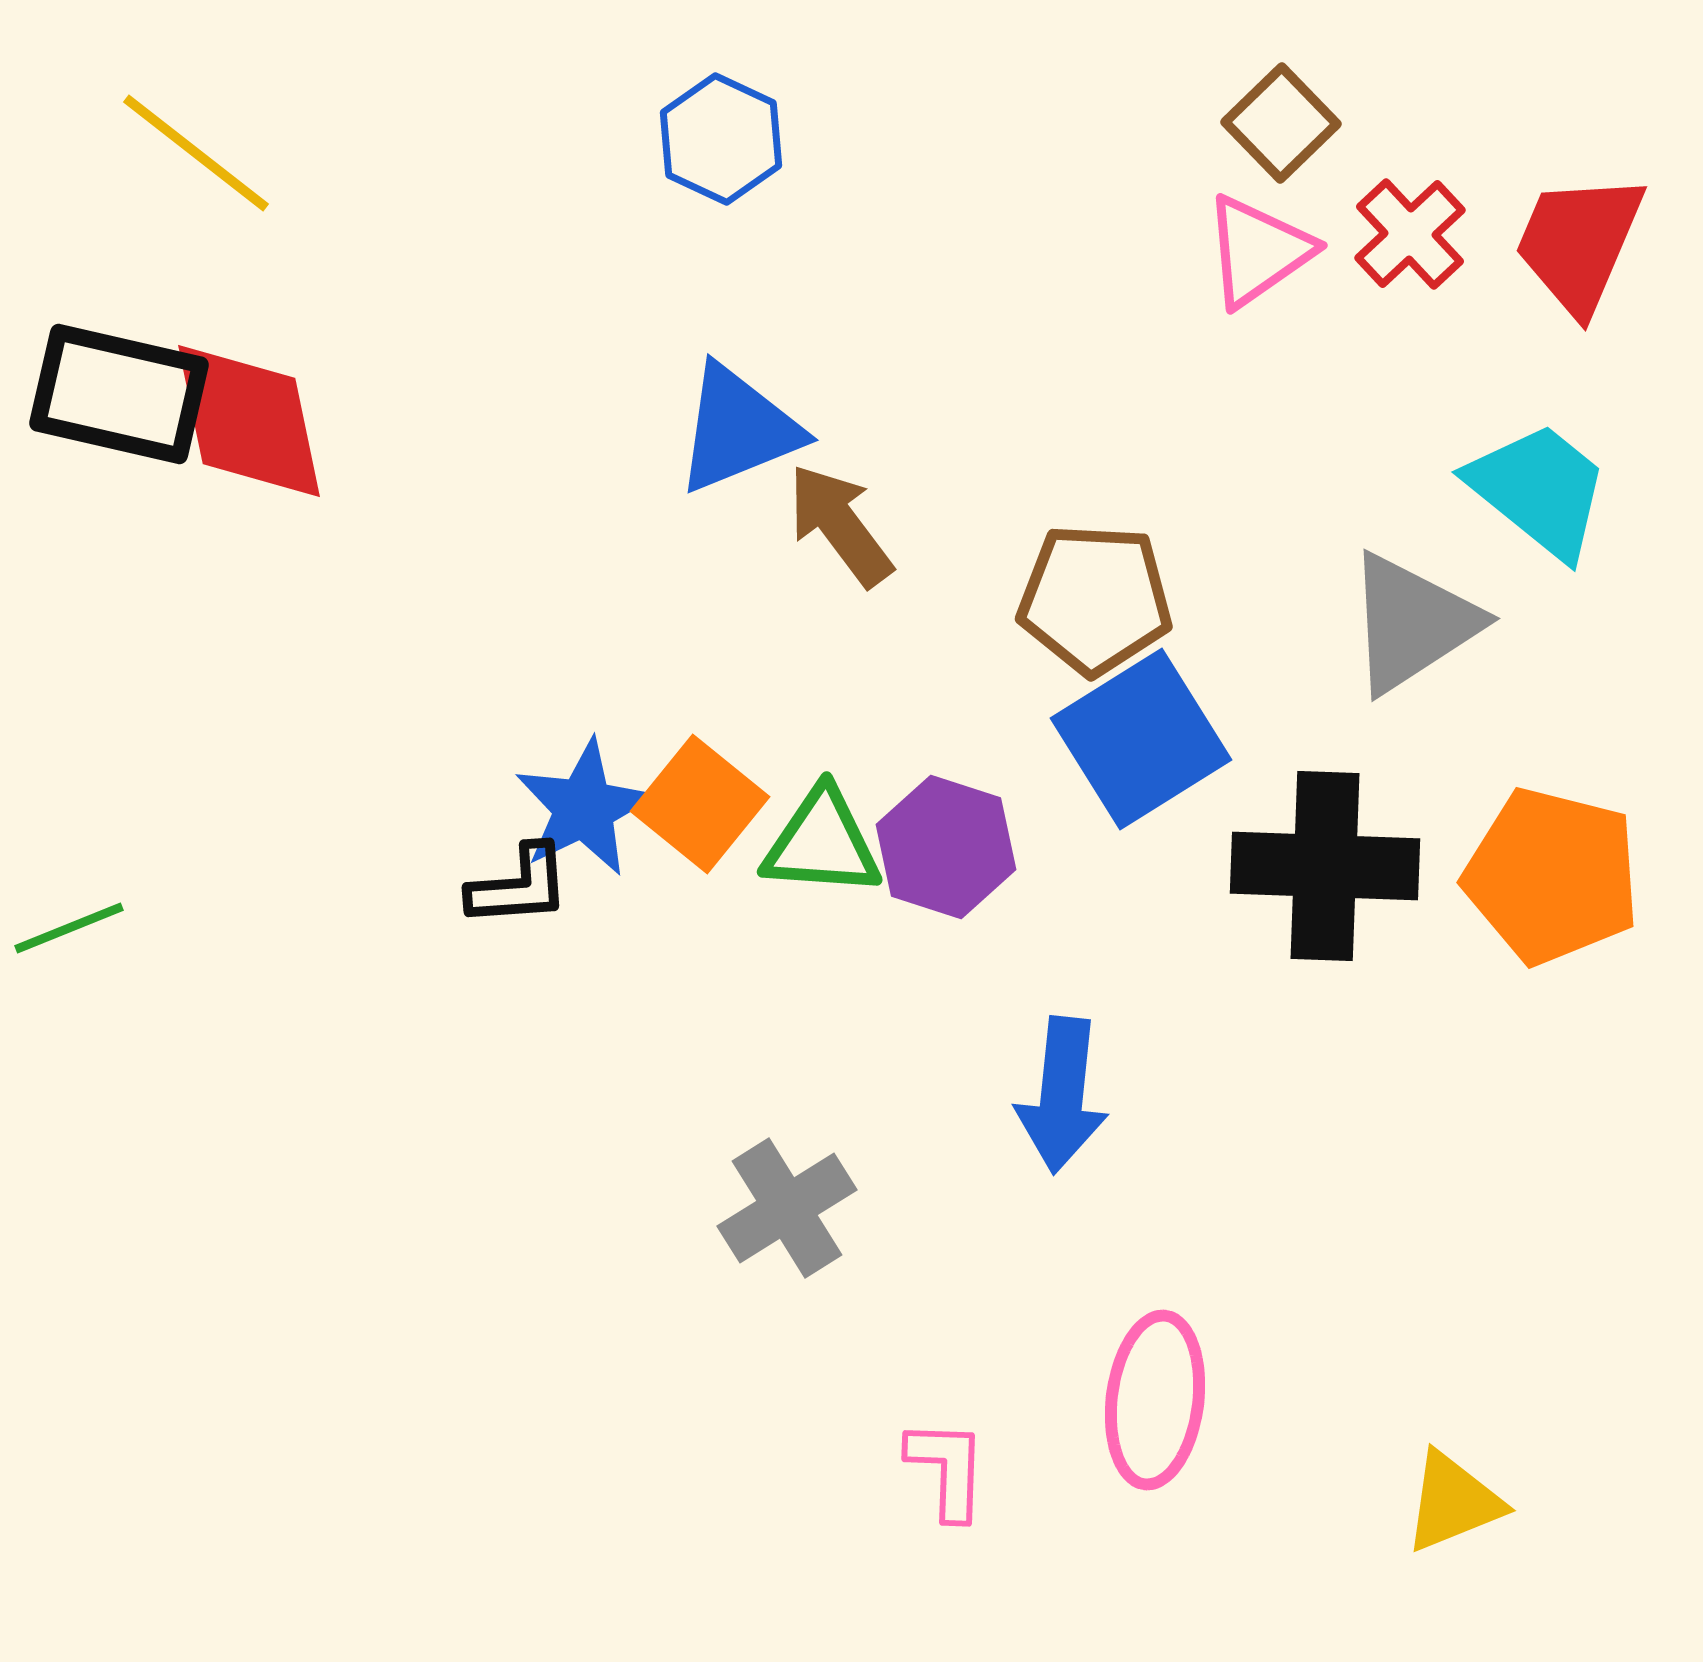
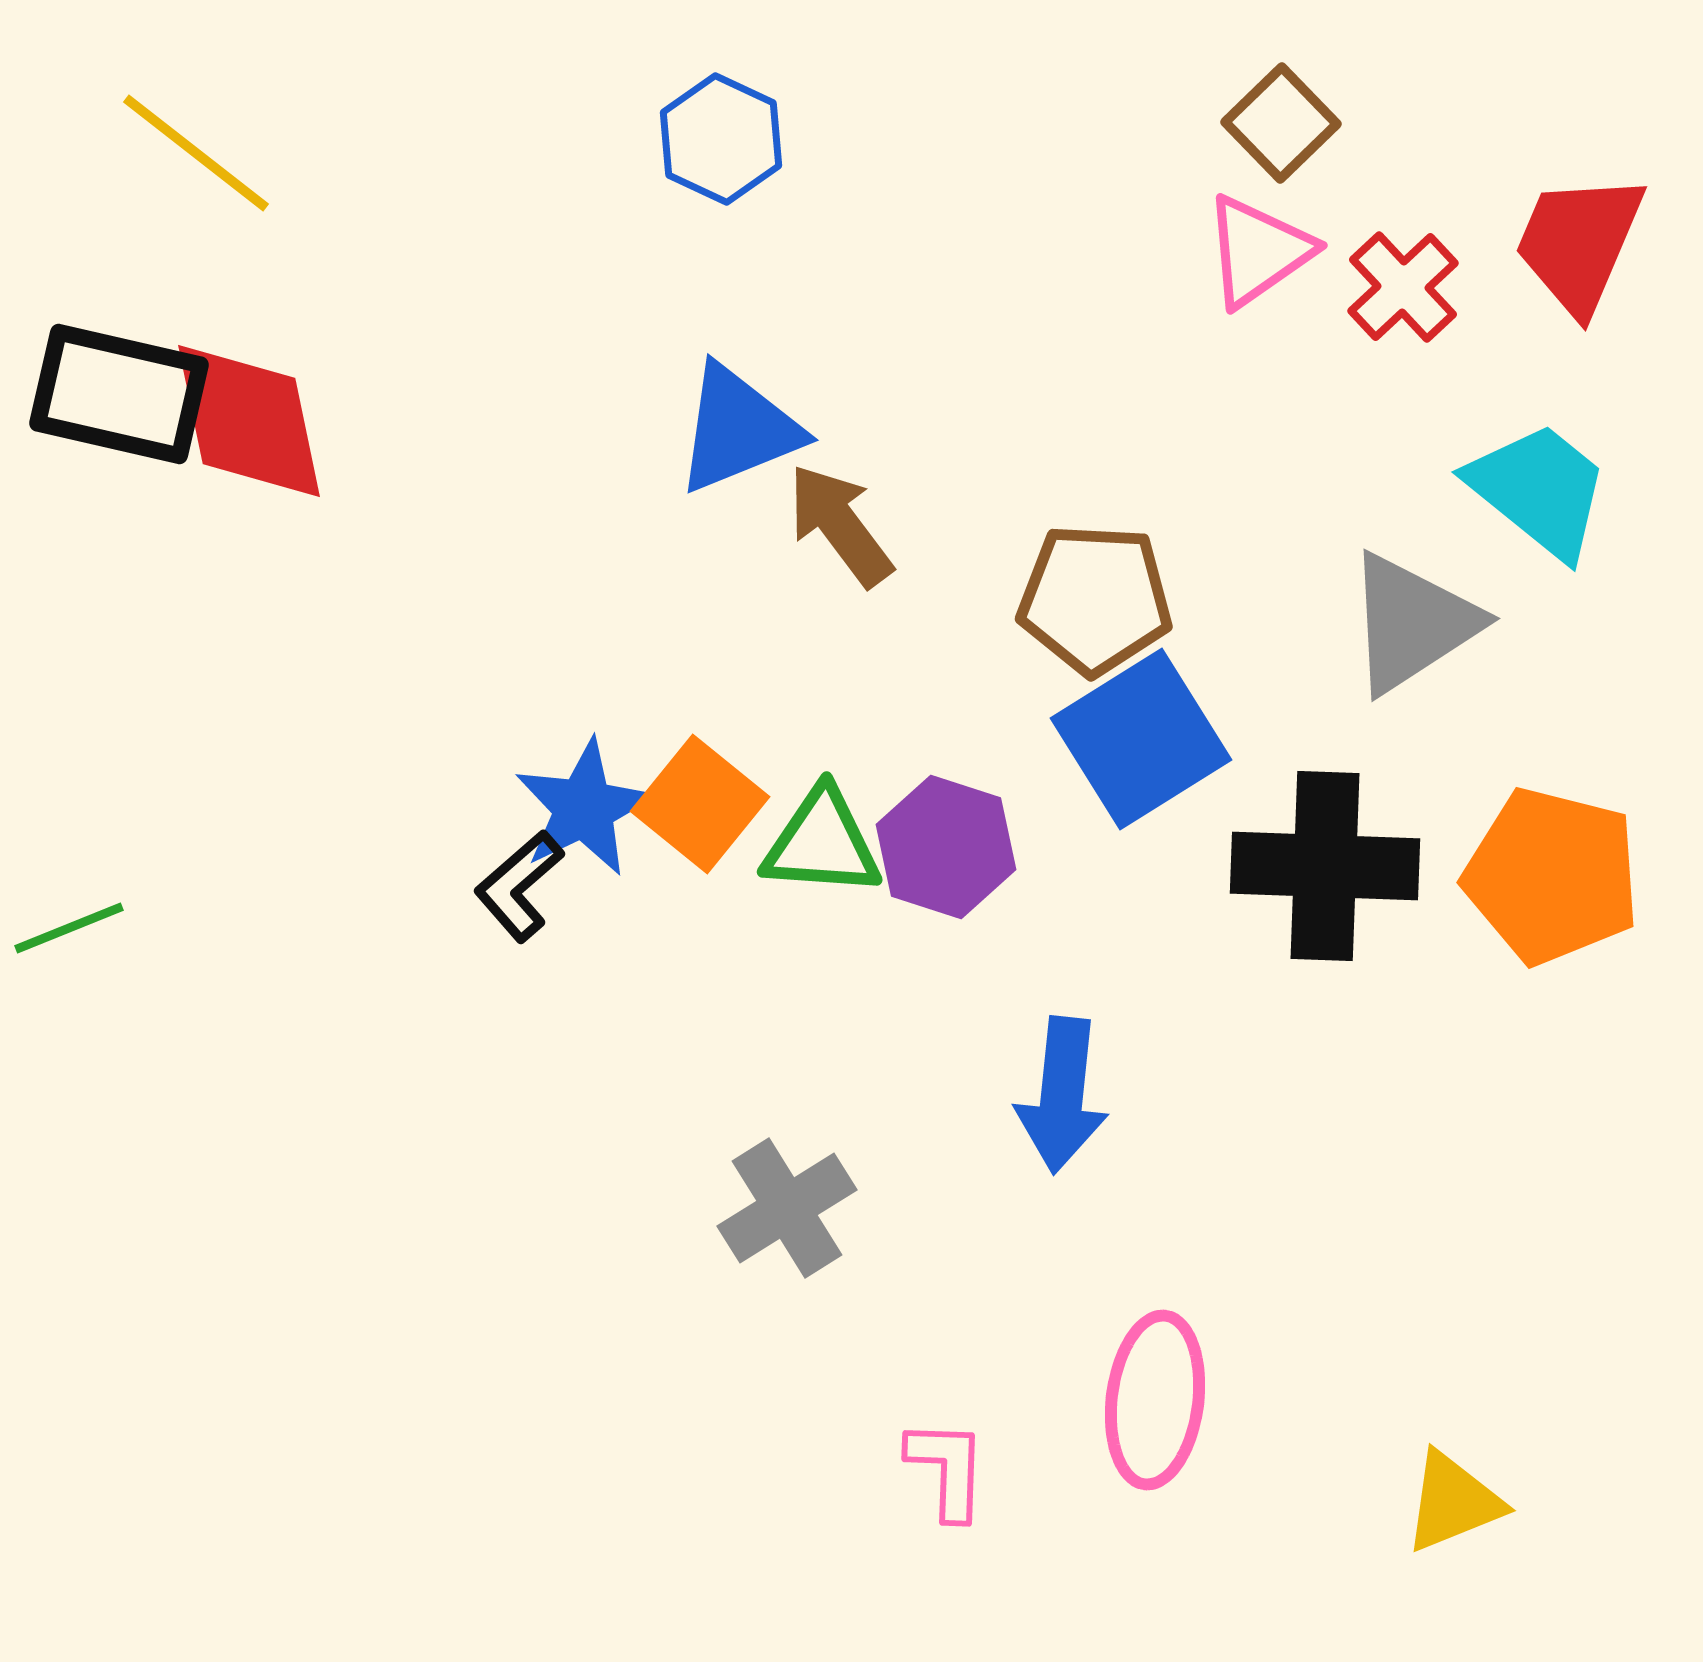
red cross: moved 7 px left, 53 px down
black L-shape: rotated 143 degrees clockwise
